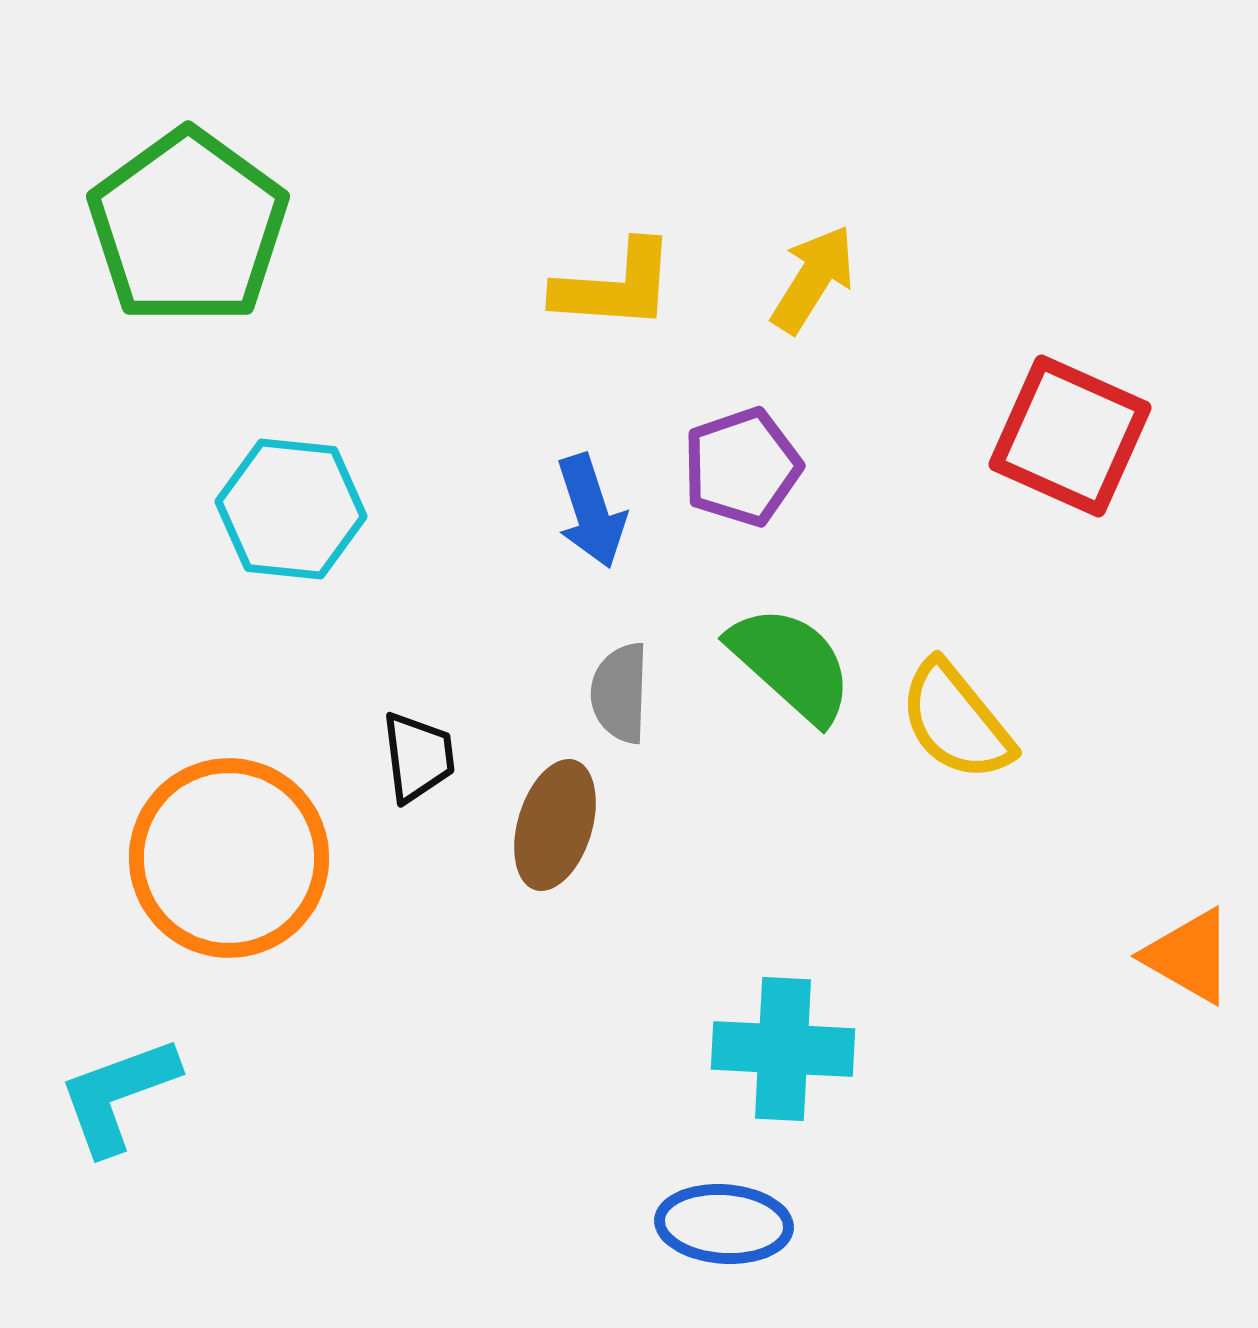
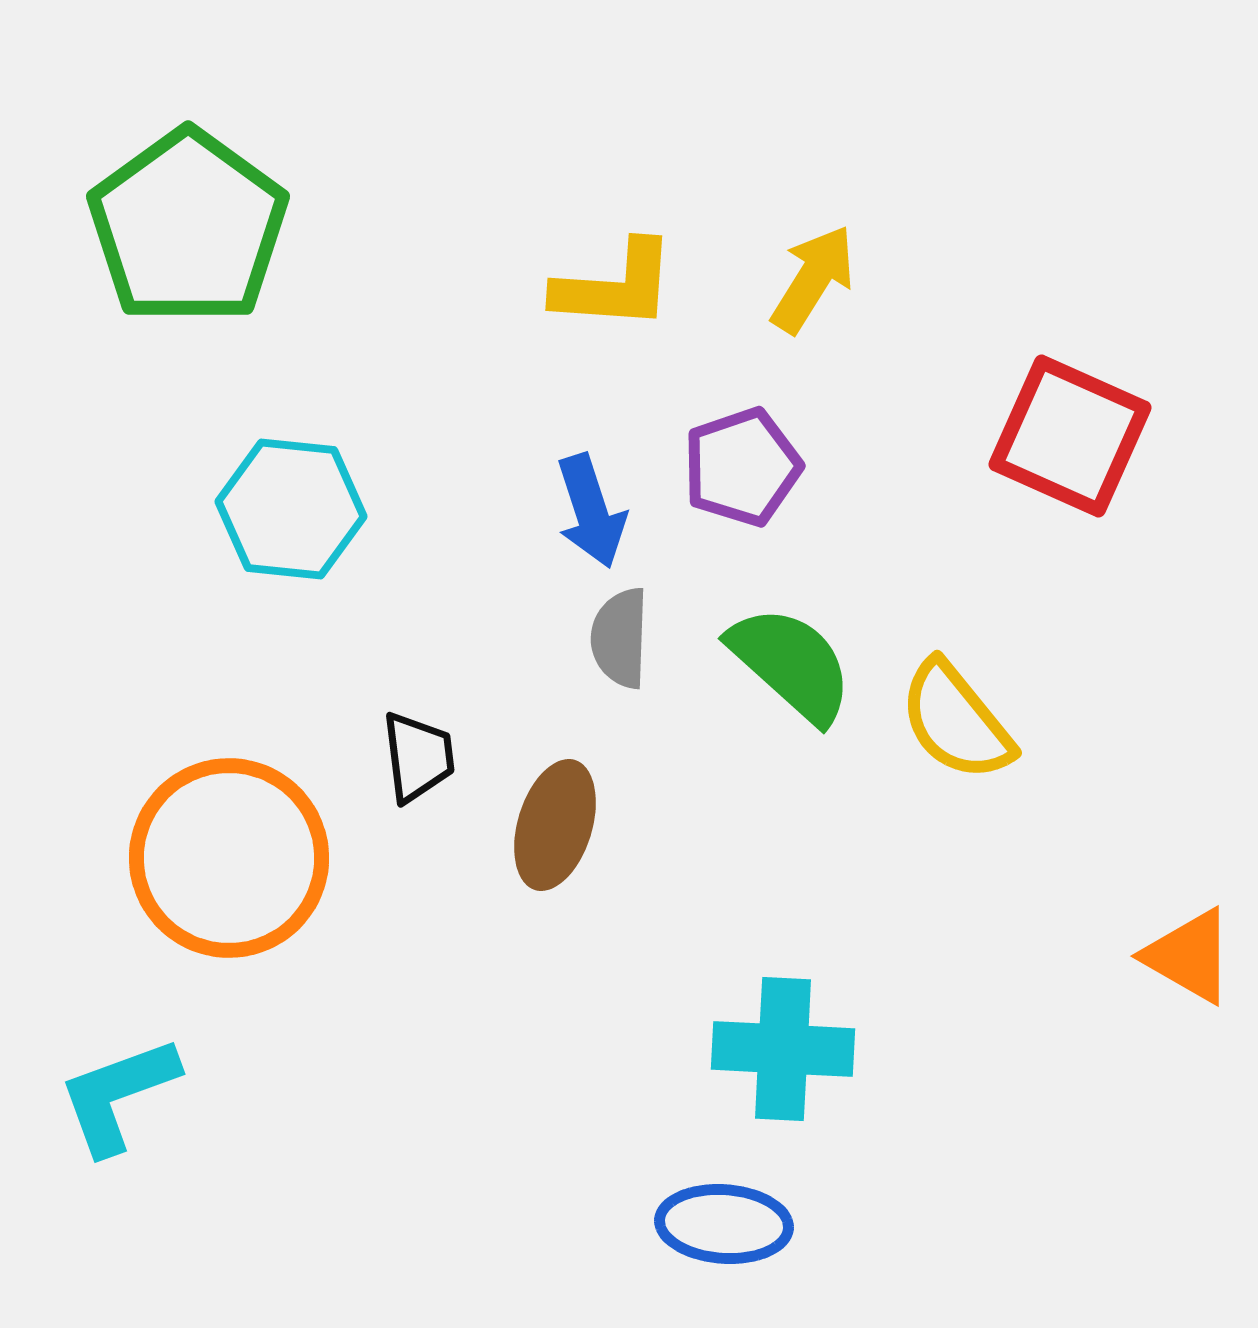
gray semicircle: moved 55 px up
